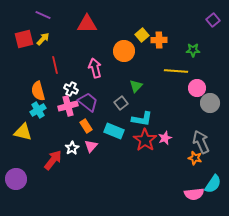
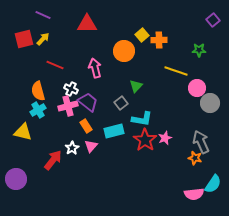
green star: moved 6 px right
red line: rotated 54 degrees counterclockwise
yellow line: rotated 15 degrees clockwise
cyan rectangle: rotated 36 degrees counterclockwise
